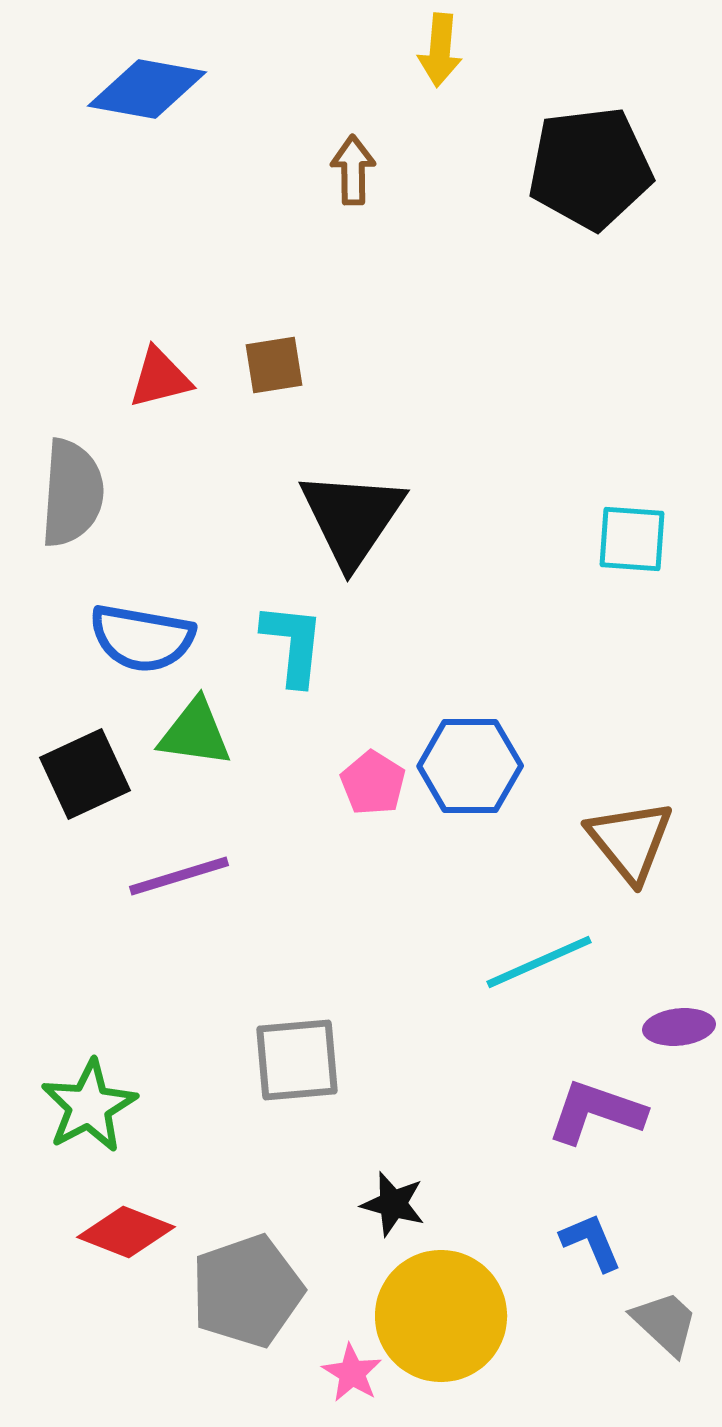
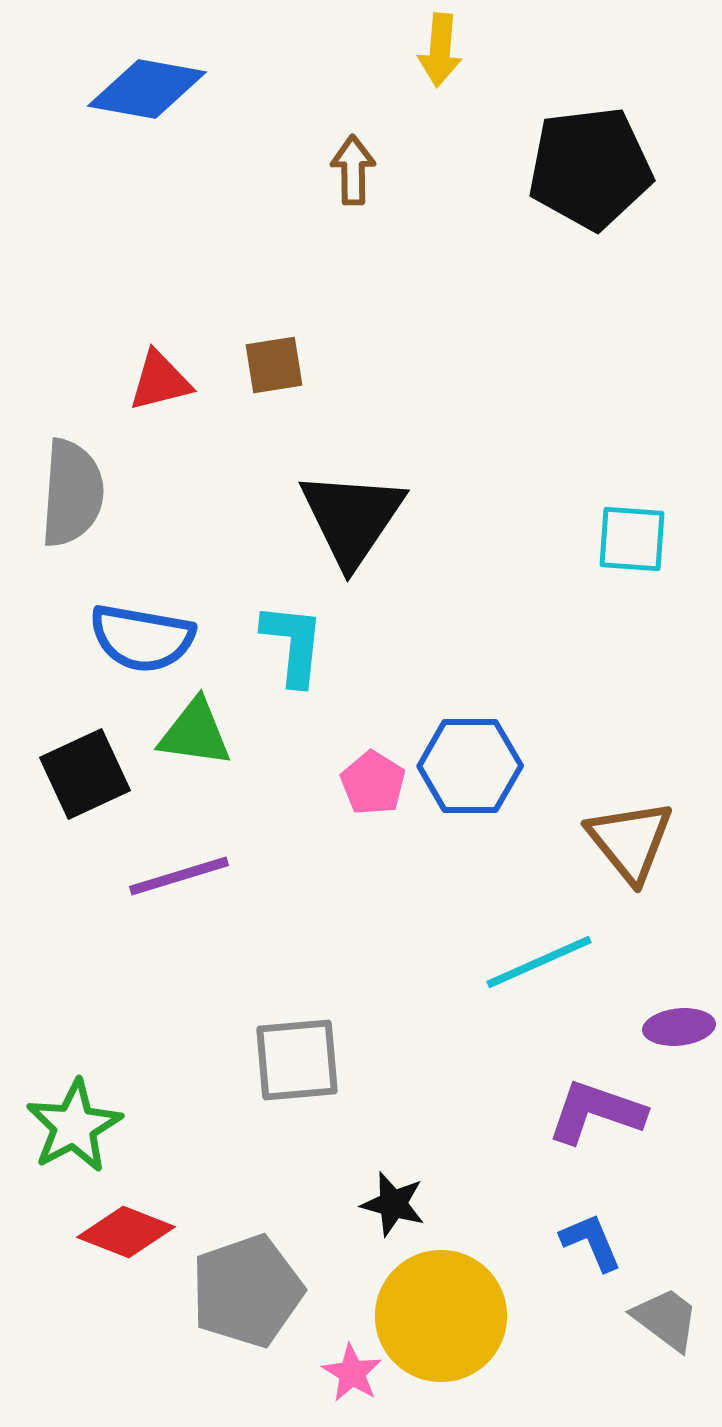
red triangle: moved 3 px down
green star: moved 15 px left, 20 px down
gray trapezoid: moved 1 px right, 4 px up; rotated 6 degrees counterclockwise
